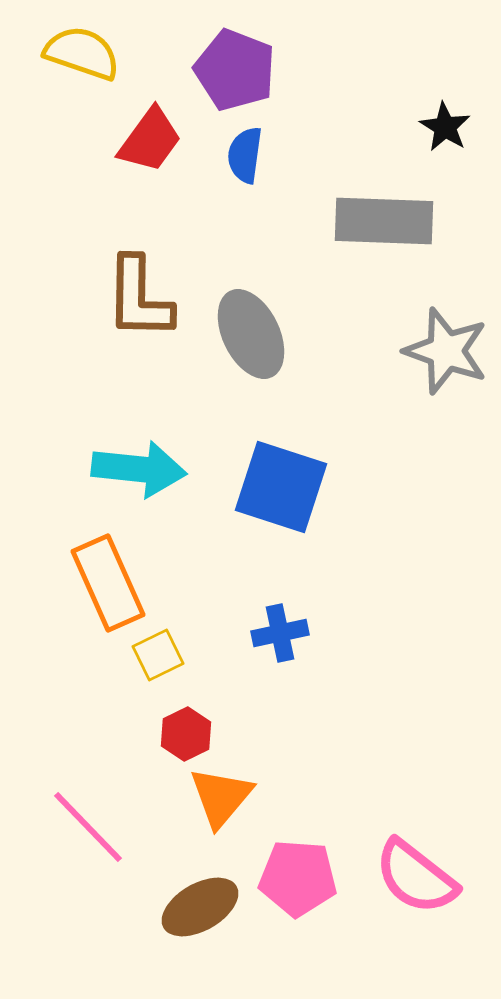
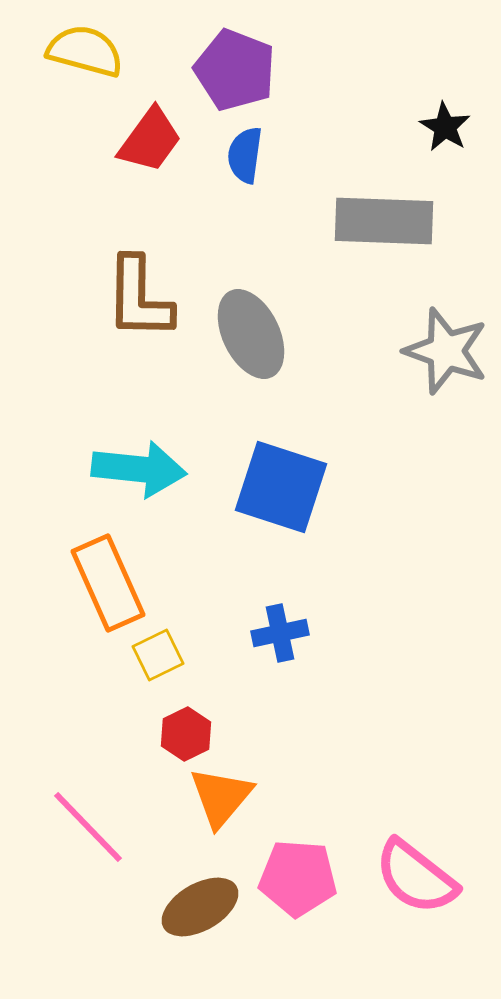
yellow semicircle: moved 3 px right, 2 px up; rotated 4 degrees counterclockwise
